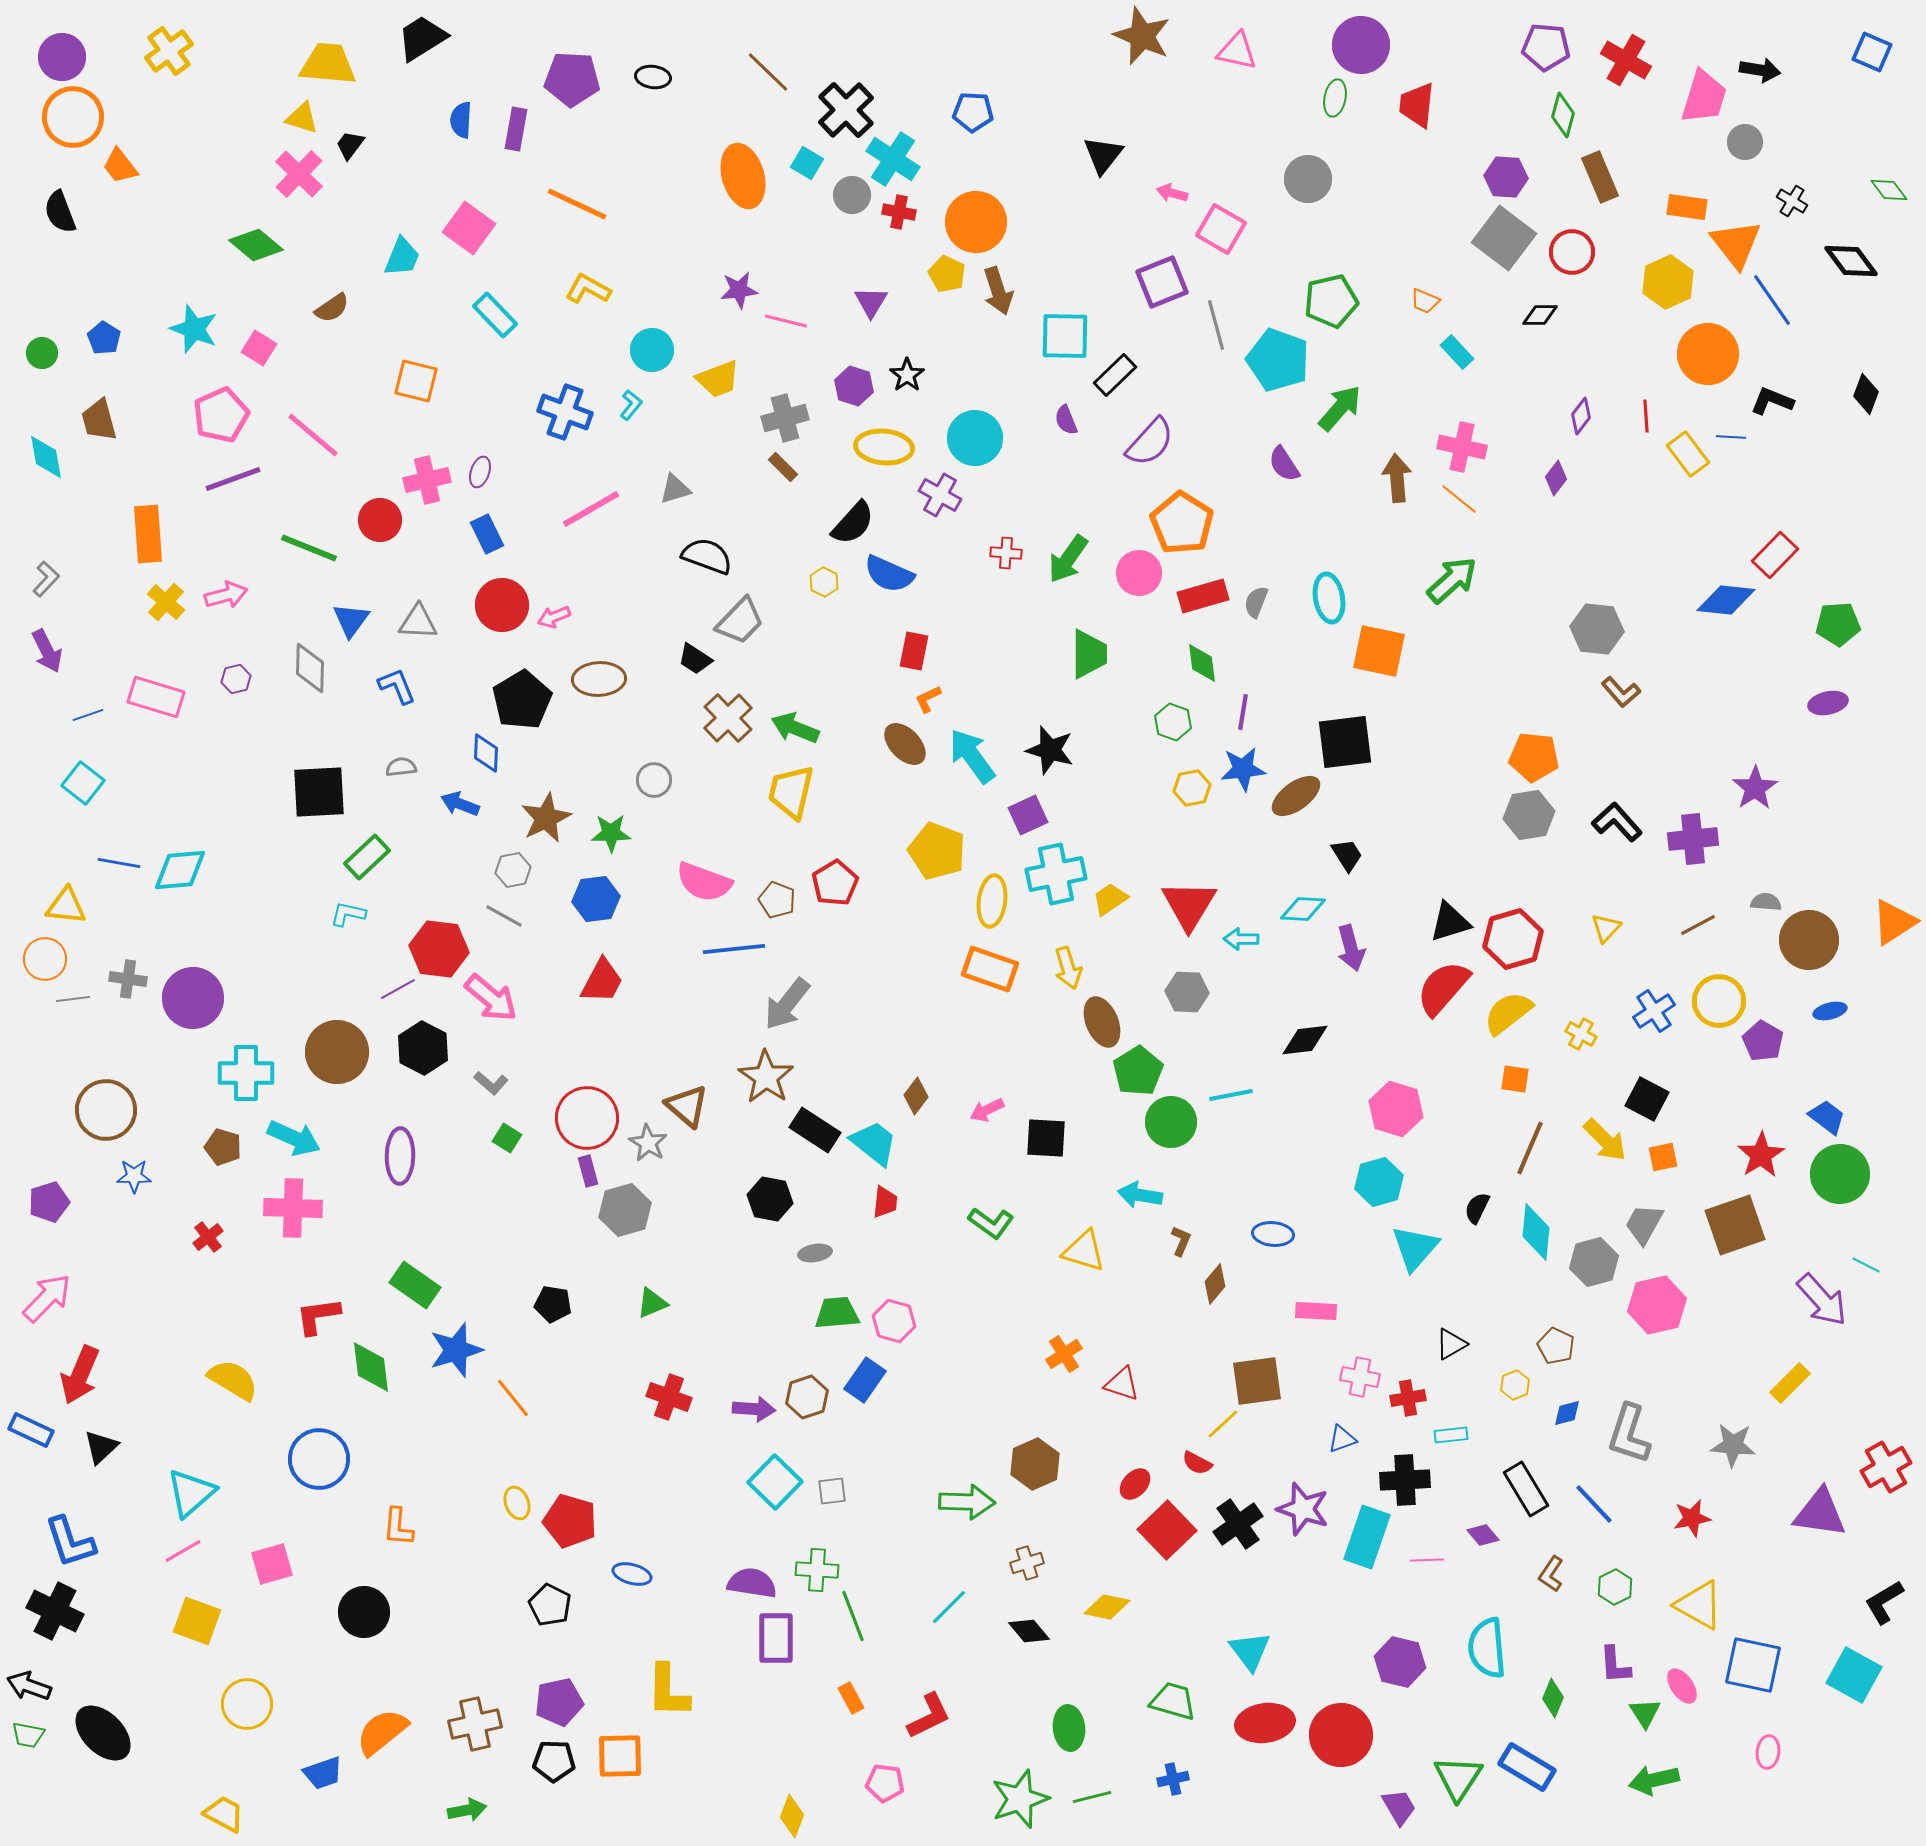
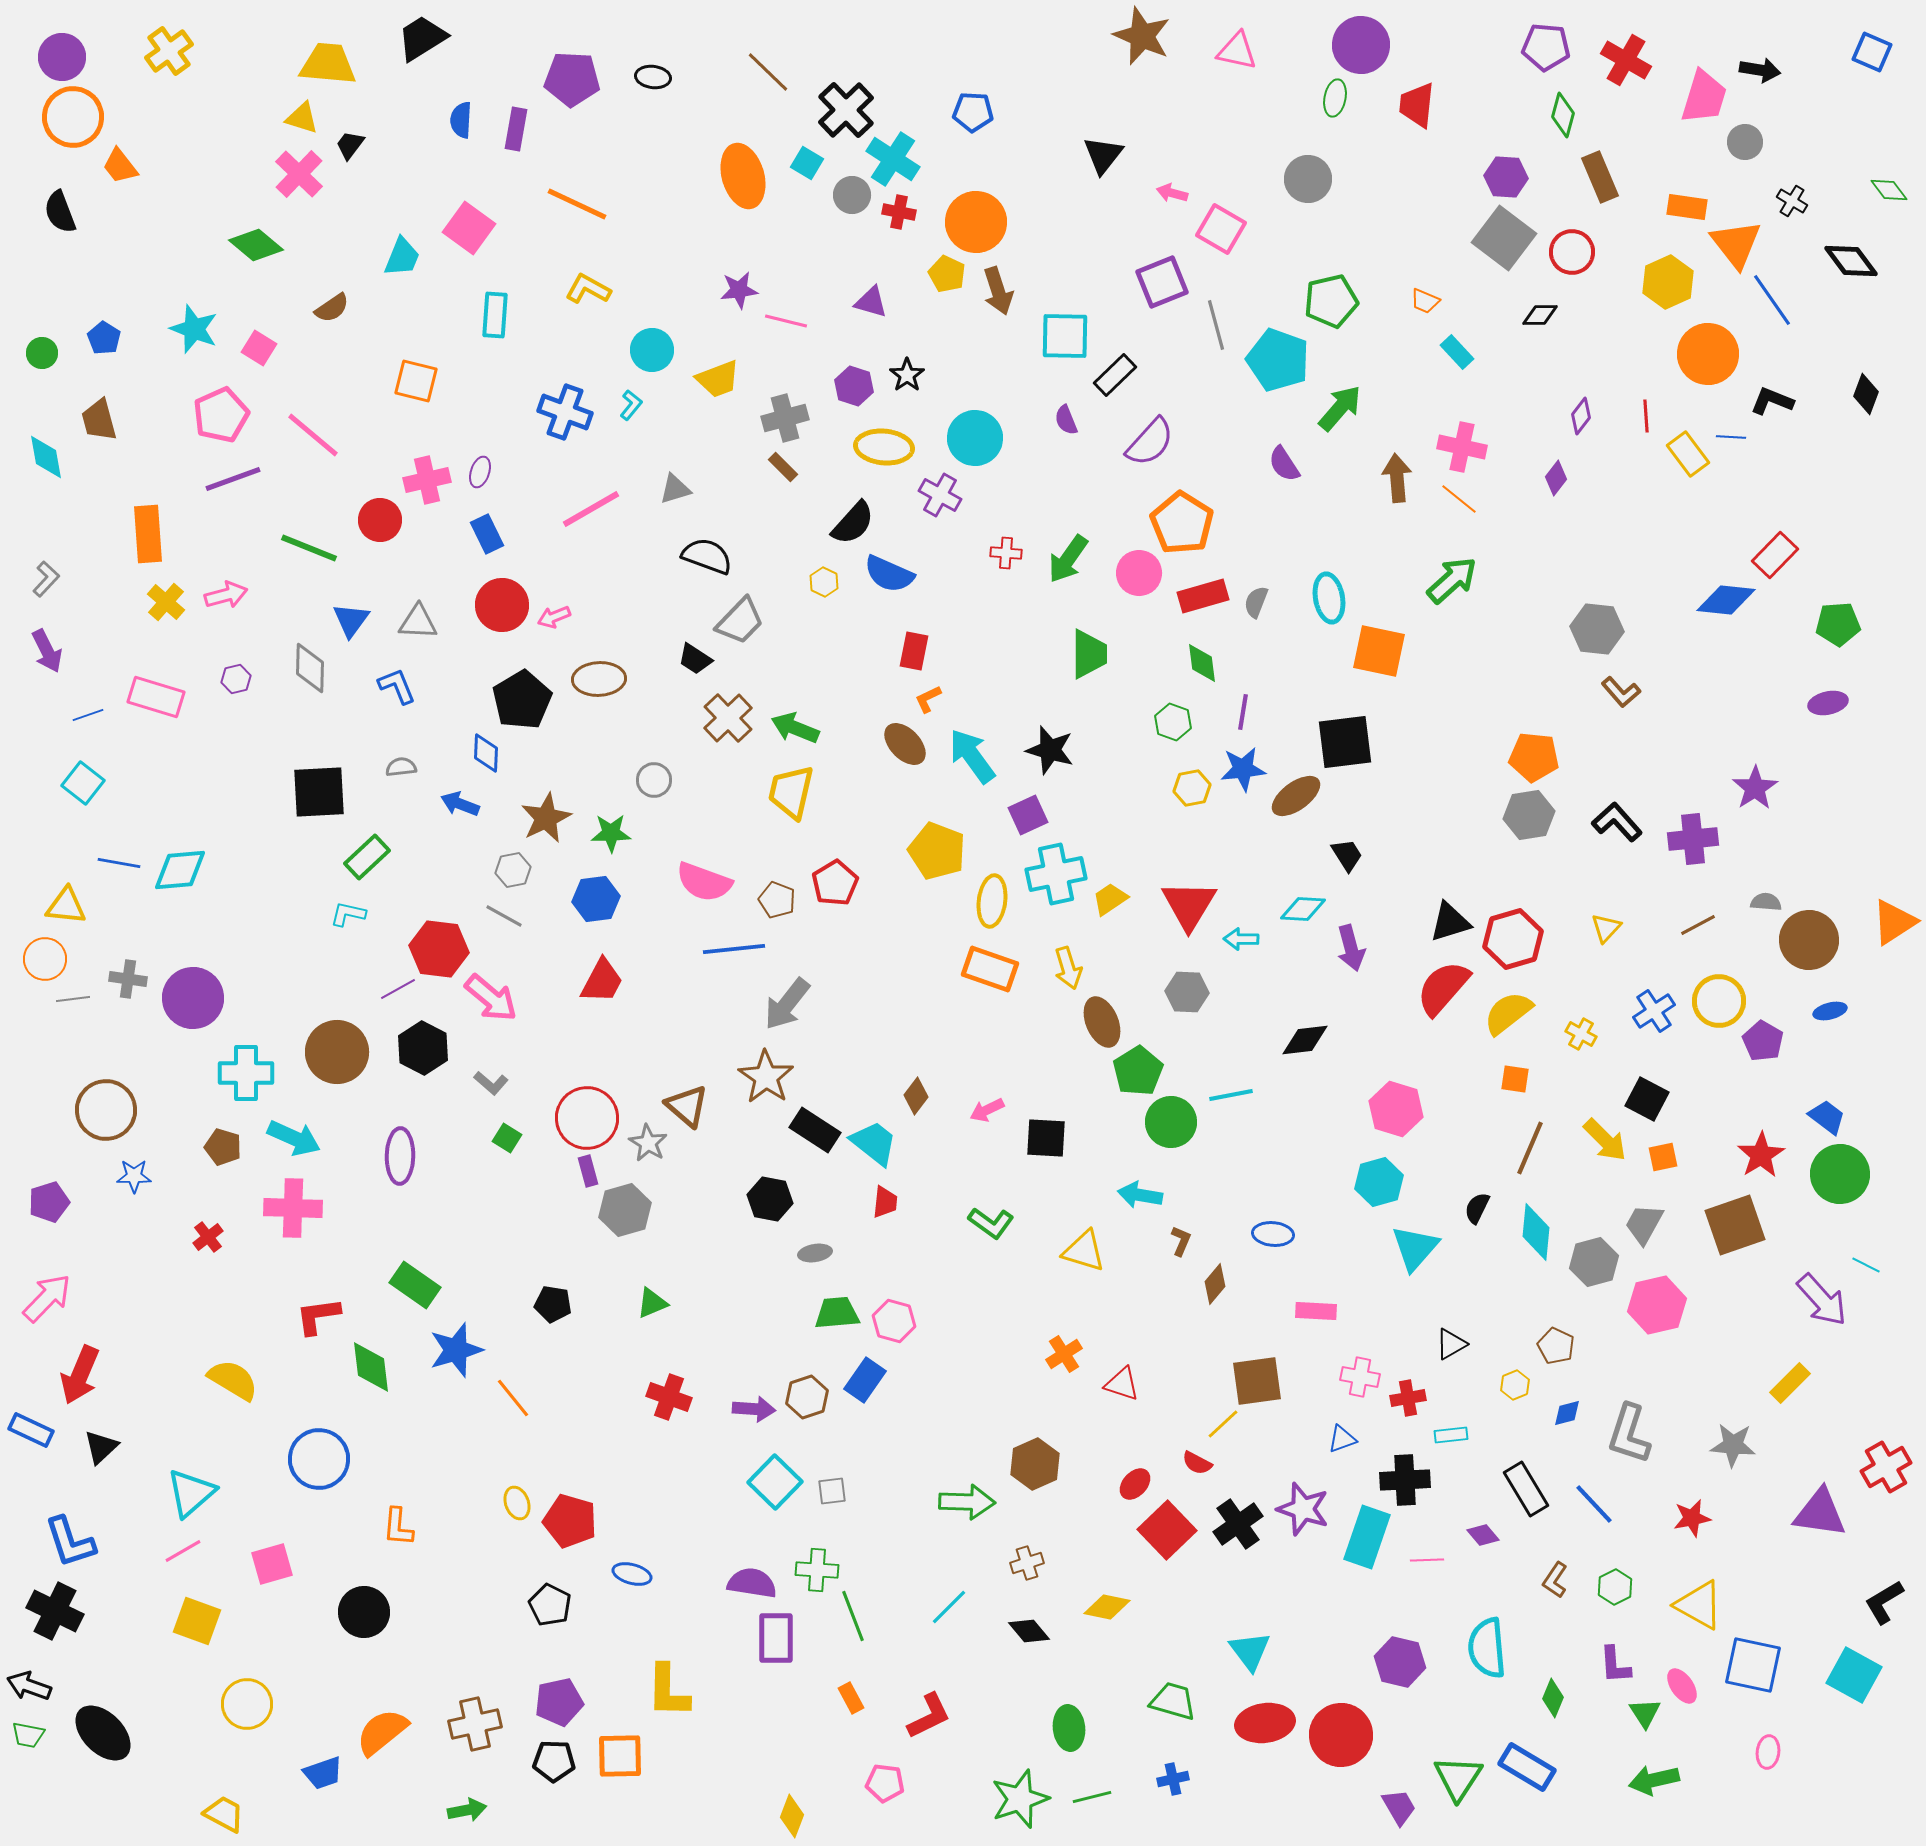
purple triangle at (871, 302): rotated 45 degrees counterclockwise
cyan rectangle at (495, 315): rotated 48 degrees clockwise
brown L-shape at (1551, 1574): moved 4 px right, 6 px down
